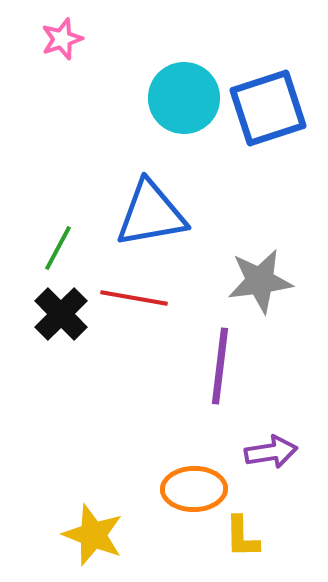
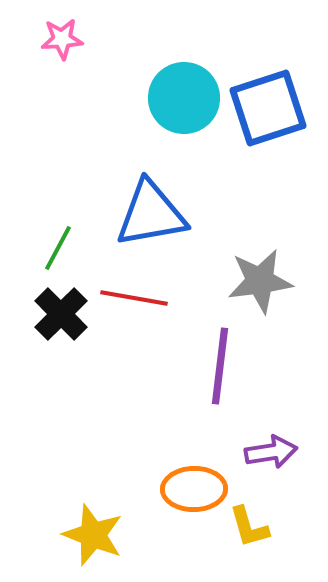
pink star: rotated 15 degrees clockwise
yellow L-shape: moved 7 px right, 10 px up; rotated 15 degrees counterclockwise
